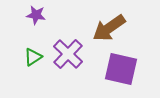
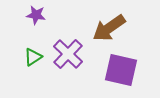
purple square: moved 1 px down
